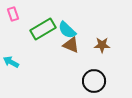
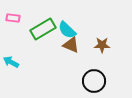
pink rectangle: moved 4 px down; rotated 64 degrees counterclockwise
